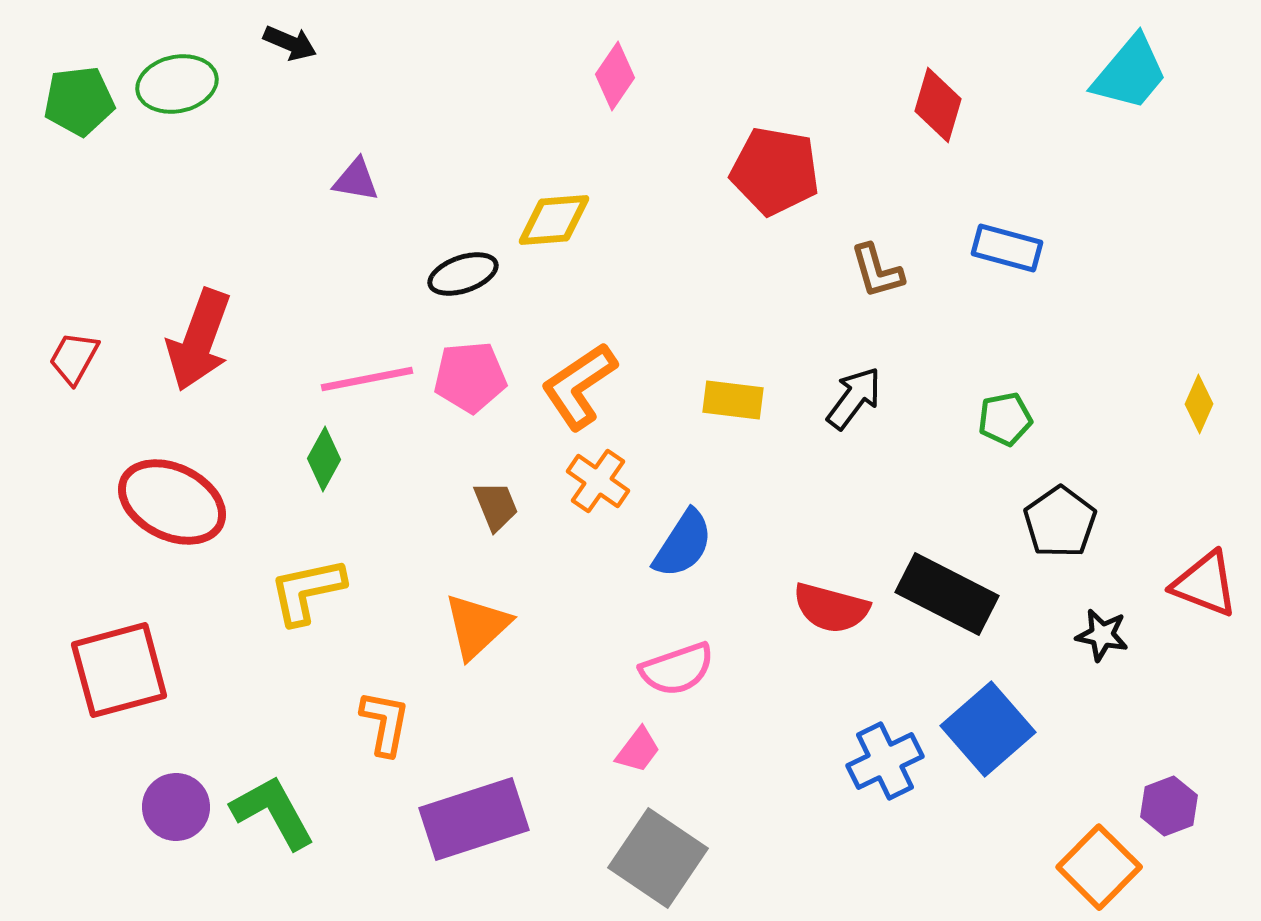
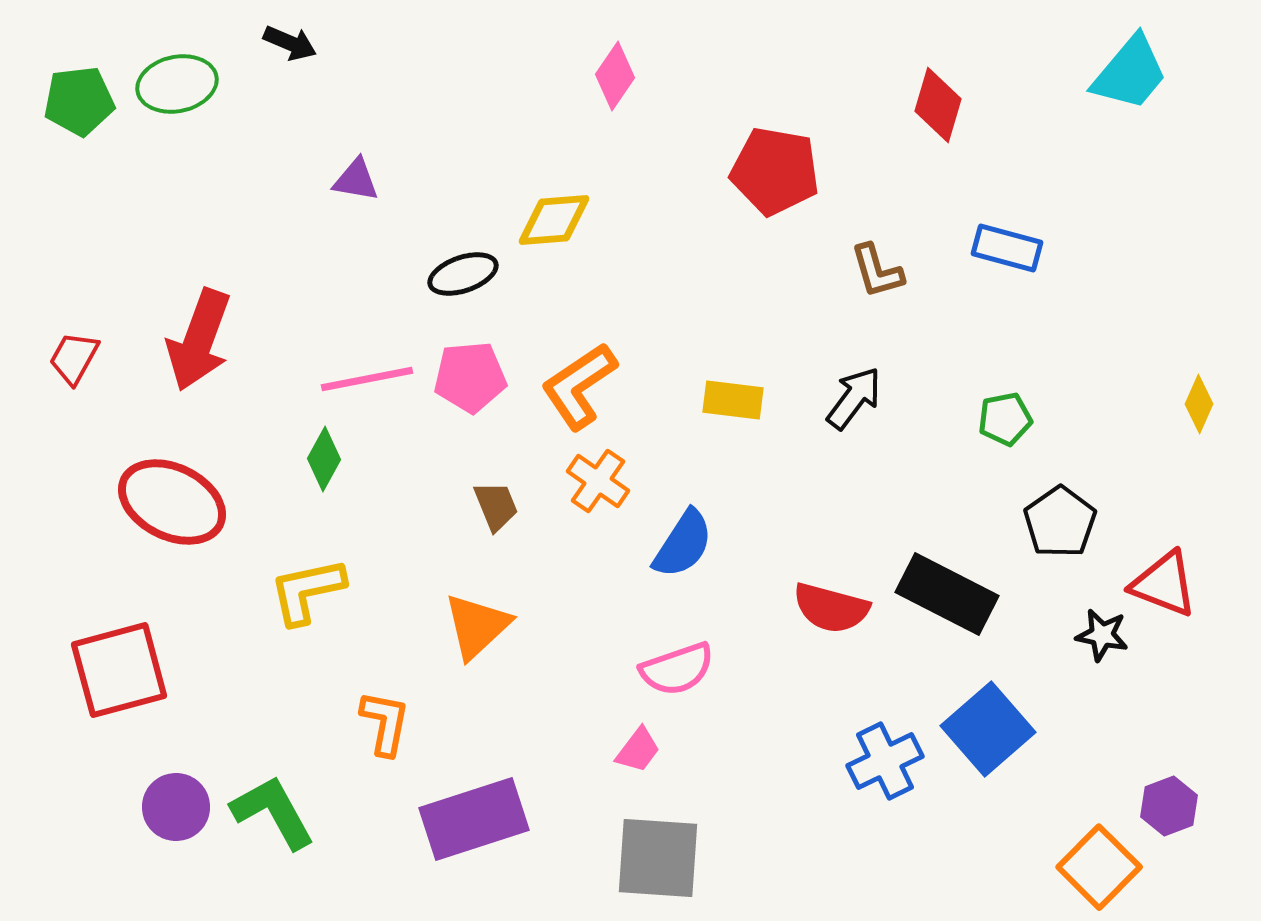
red triangle at (1205, 584): moved 41 px left
gray square at (658, 858): rotated 30 degrees counterclockwise
